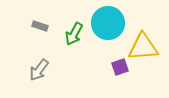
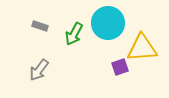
yellow triangle: moved 1 px left, 1 px down
